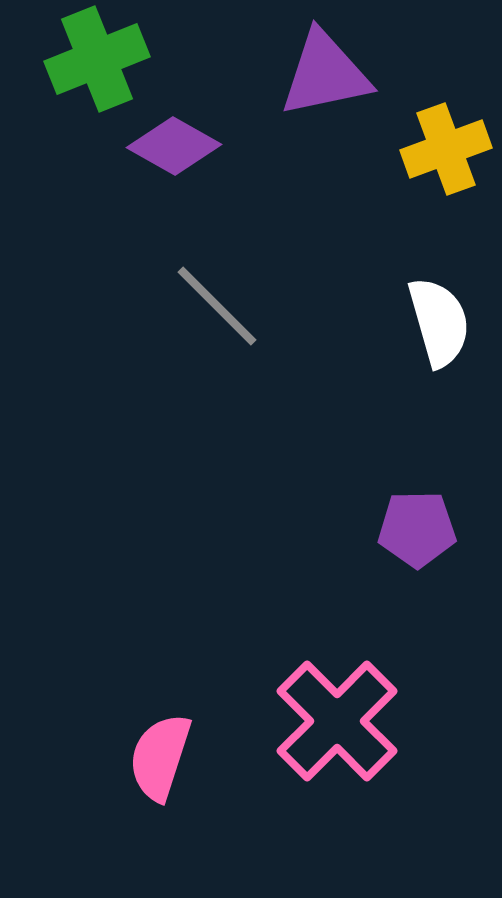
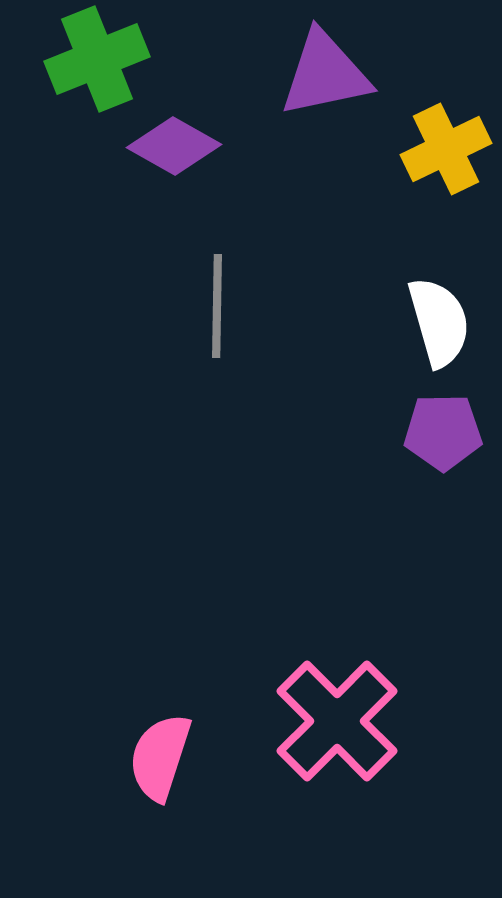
yellow cross: rotated 6 degrees counterclockwise
gray line: rotated 46 degrees clockwise
purple pentagon: moved 26 px right, 97 px up
